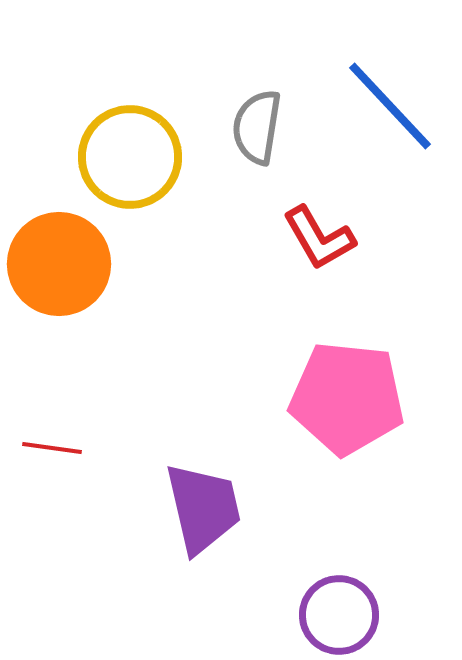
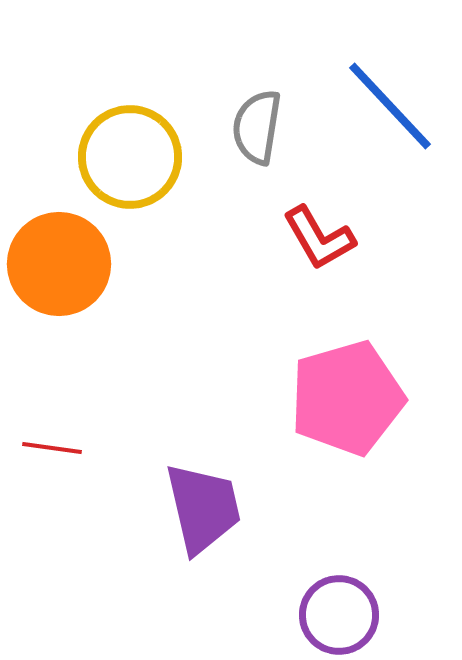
pink pentagon: rotated 22 degrees counterclockwise
